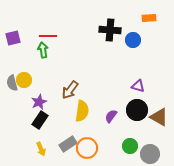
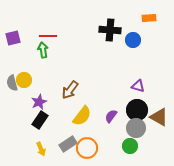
yellow semicircle: moved 5 px down; rotated 30 degrees clockwise
gray circle: moved 14 px left, 26 px up
